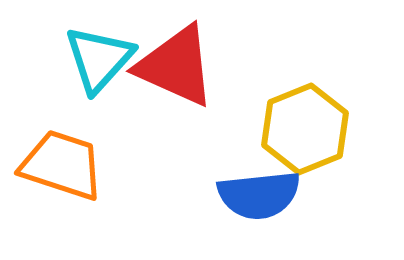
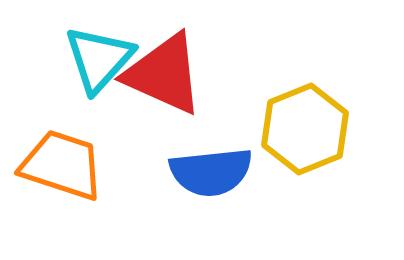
red triangle: moved 12 px left, 8 px down
blue semicircle: moved 48 px left, 23 px up
